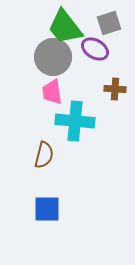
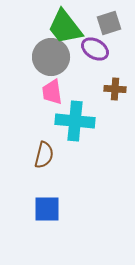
gray circle: moved 2 px left
